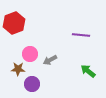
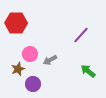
red hexagon: moved 2 px right; rotated 20 degrees clockwise
purple line: rotated 54 degrees counterclockwise
brown star: rotated 24 degrees counterclockwise
purple circle: moved 1 px right
